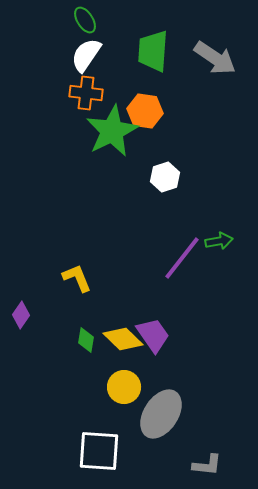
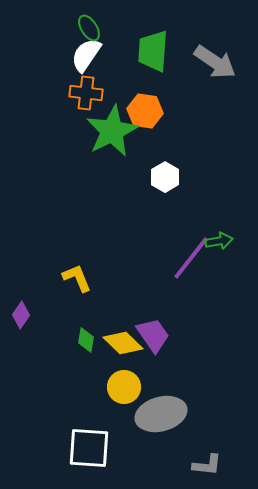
green ellipse: moved 4 px right, 8 px down
gray arrow: moved 4 px down
white hexagon: rotated 12 degrees counterclockwise
purple line: moved 9 px right
yellow diamond: moved 4 px down
gray ellipse: rotated 42 degrees clockwise
white square: moved 10 px left, 3 px up
